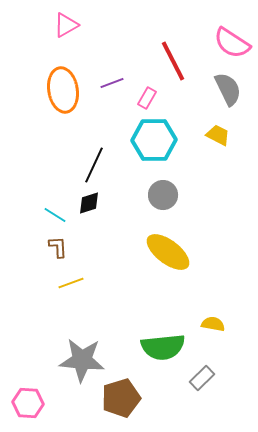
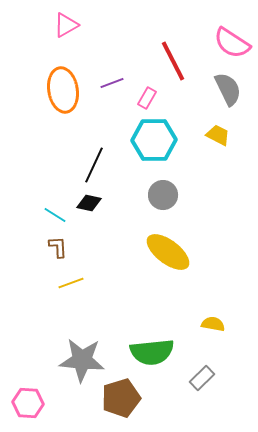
black diamond: rotated 30 degrees clockwise
green semicircle: moved 11 px left, 5 px down
